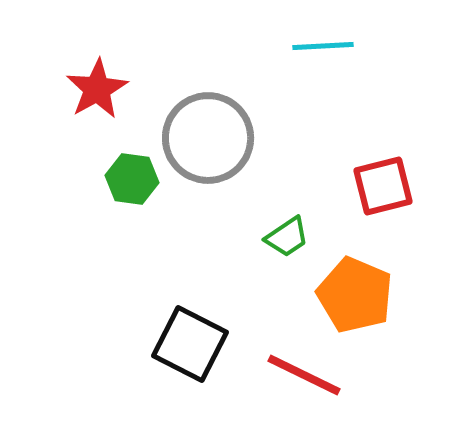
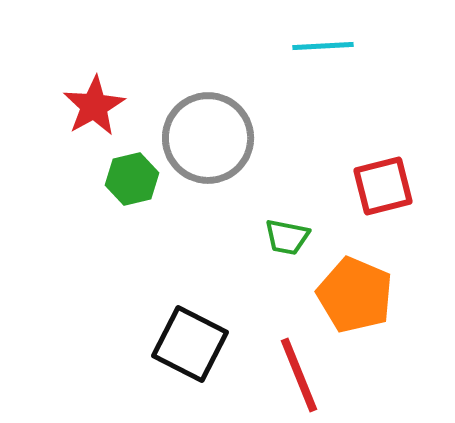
red star: moved 3 px left, 17 px down
green hexagon: rotated 21 degrees counterclockwise
green trapezoid: rotated 45 degrees clockwise
red line: moved 5 px left; rotated 42 degrees clockwise
